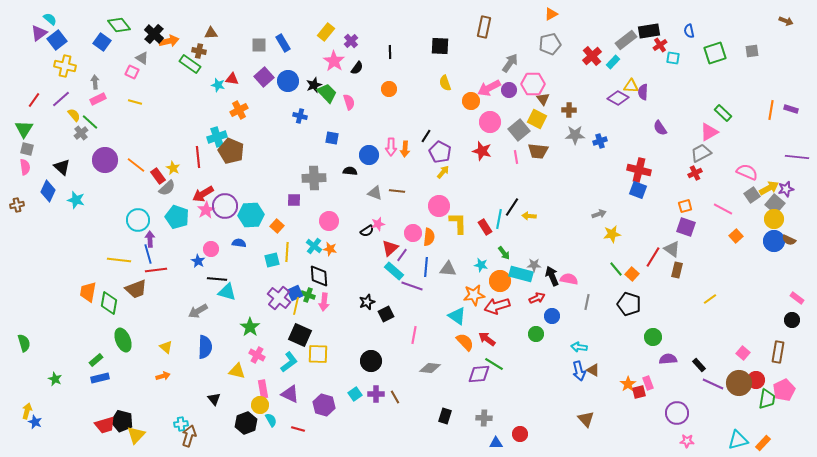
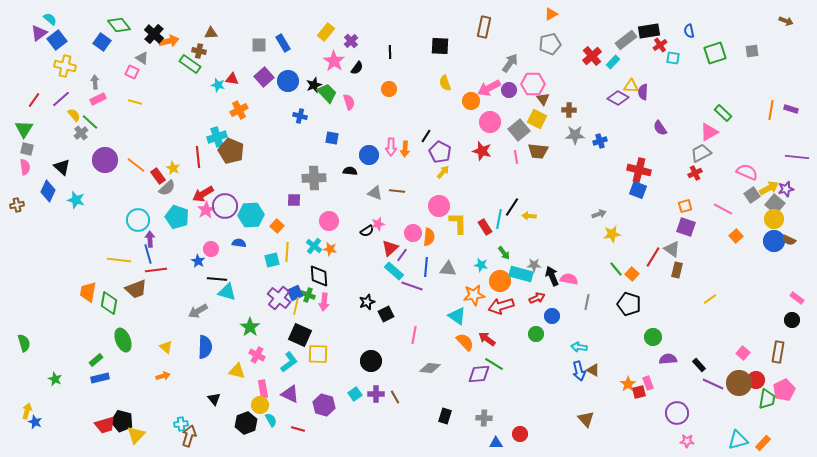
red arrow at (497, 306): moved 4 px right
